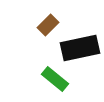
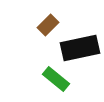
green rectangle: moved 1 px right
